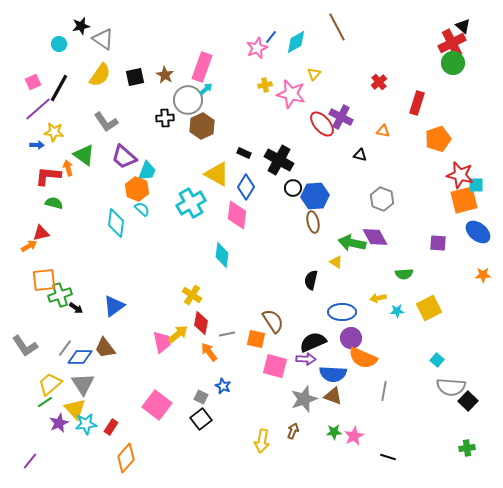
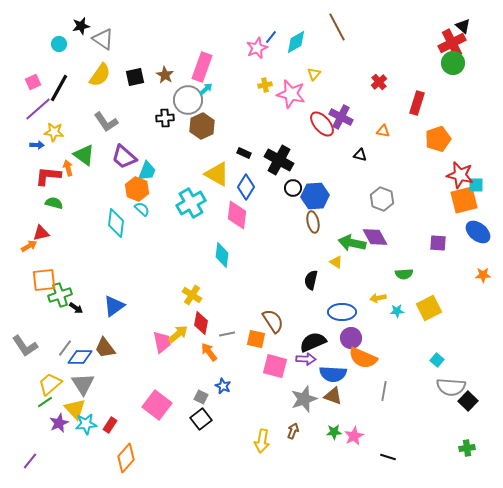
red rectangle at (111, 427): moved 1 px left, 2 px up
